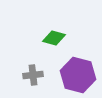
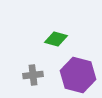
green diamond: moved 2 px right, 1 px down
